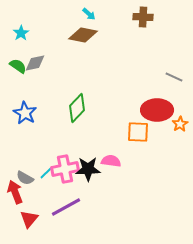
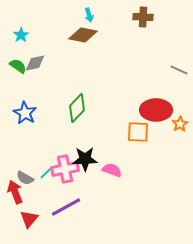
cyan arrow: moved 1 px down; rotated 32 degrees clockwise
cyan star: moved 2 px down
gray line: moved 5 px right, 7 px up
red ellipse: moved 1 px left
pink semicircle: moved 1 px right, 9 px down; rotated 12 degrees clockwise
black star: moved 3 px left, 10 px up
